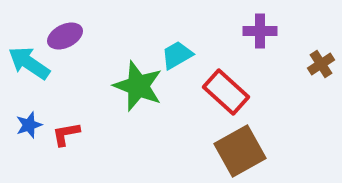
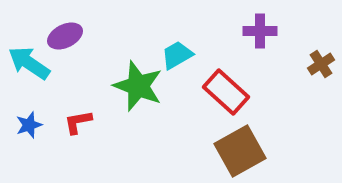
red L-shape: moved 12 px right, 12 px up
